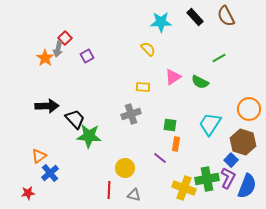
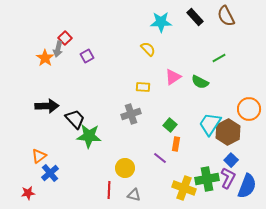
green square: rotated 32 degrees clockwise
brown hexagon: moved 15 px left, 10 px up; rotated 15 degrees clockwise
